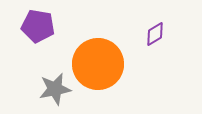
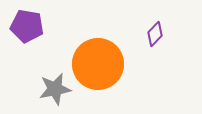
purple pentagon: moved 11 px left
purple diamond: rotated 15 degrees counterclockwise
